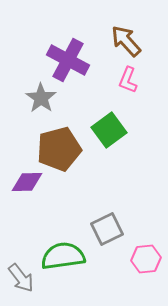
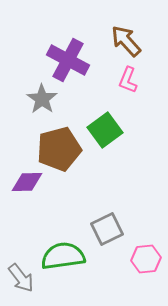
gray star: moved 1 px right, 1 px down
green square: moved 4 px left
